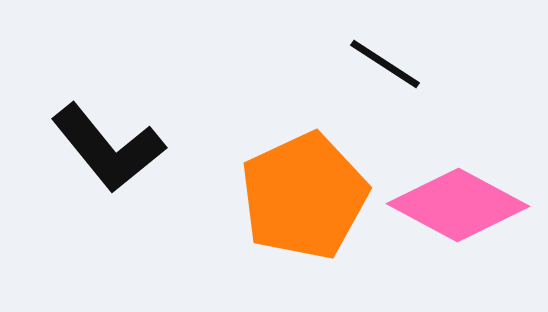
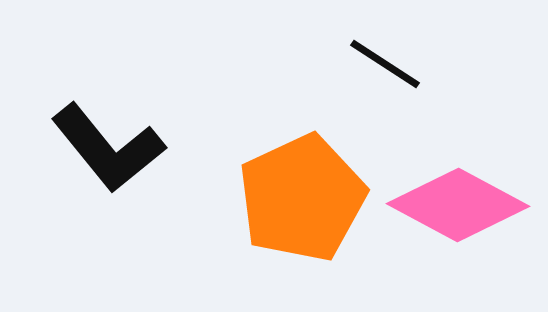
orange pentagon: moved 2 px left, 2 px down
